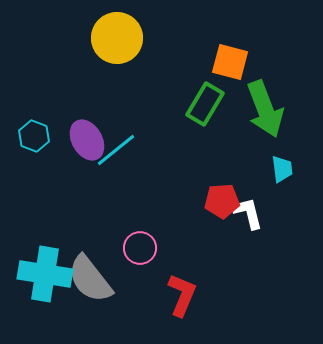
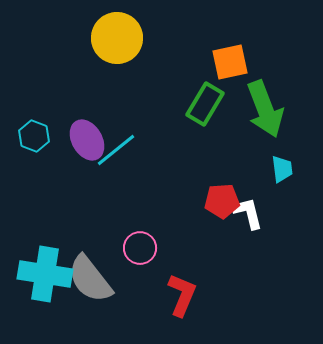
orange square: rotated 27 degrees counterclockwise
